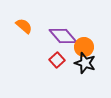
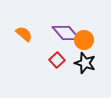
orange semicircle: moved 8 px down
purple diamond: moved 3 px right, 3 px up
orange circle: moved 7 px up
